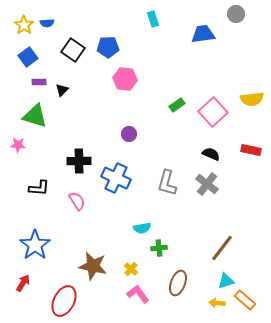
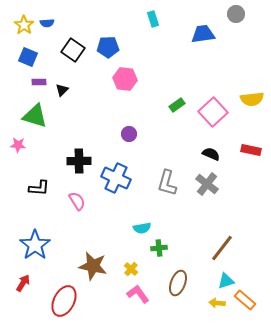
blue square: rotated 30 degrees counterclockwise
